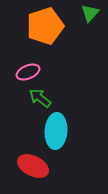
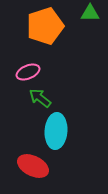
green triangle: rotated 48 degrees clockwise
